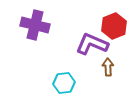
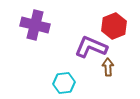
purple L-shape: moved 1 px left, 3 px down
